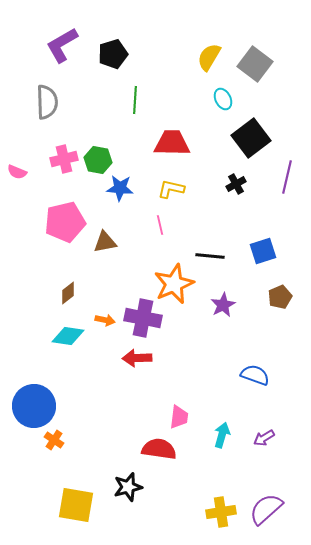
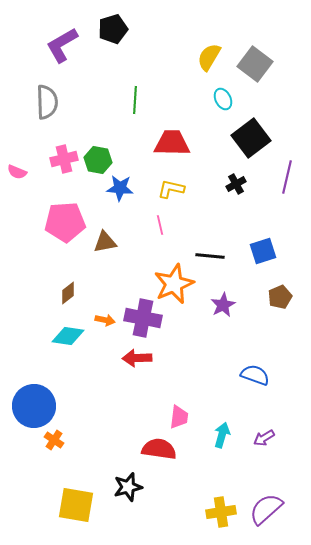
black pentagon: moved 25 px up
pink pentagon: rotated 9 degrees clockwise
